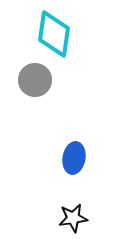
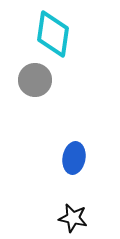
cyan diamond: moved 1 px left
black star: rotated 20 degrees clockwise
